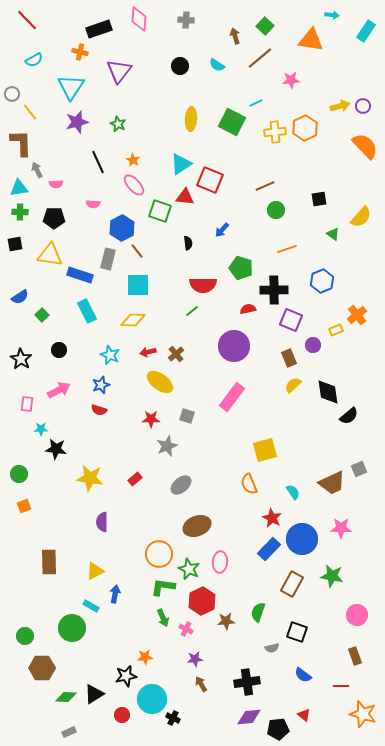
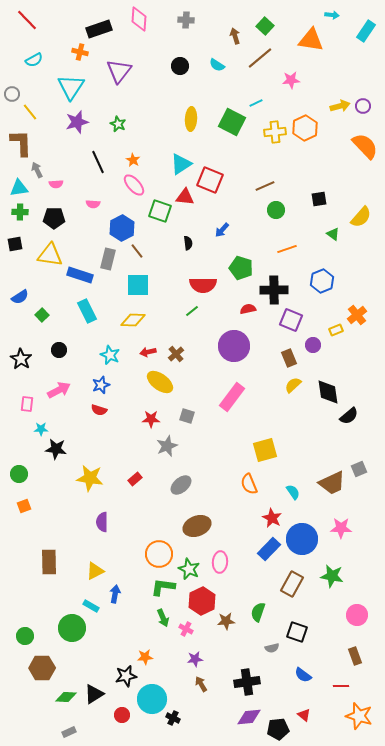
orange star at (363, 714): moved 4 px left, 2 px down
